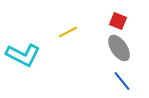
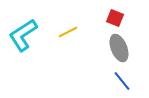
red square: moved 3 px left, 3 px up
gray ellipse: rotated 12 degrees clockwise
cyan L-shape: moved 20 px up; rotated 120 degrees clockwise
